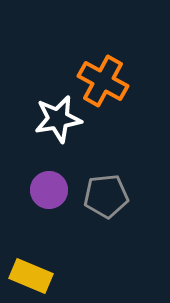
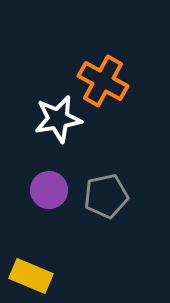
gray pentagon: rotated 6 degrees counterclockwise
